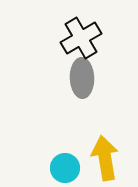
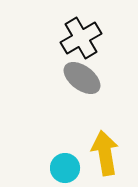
gray ellipse: rotated 51 degrees counterclockwise
yellow arrow: moved 5 px up
